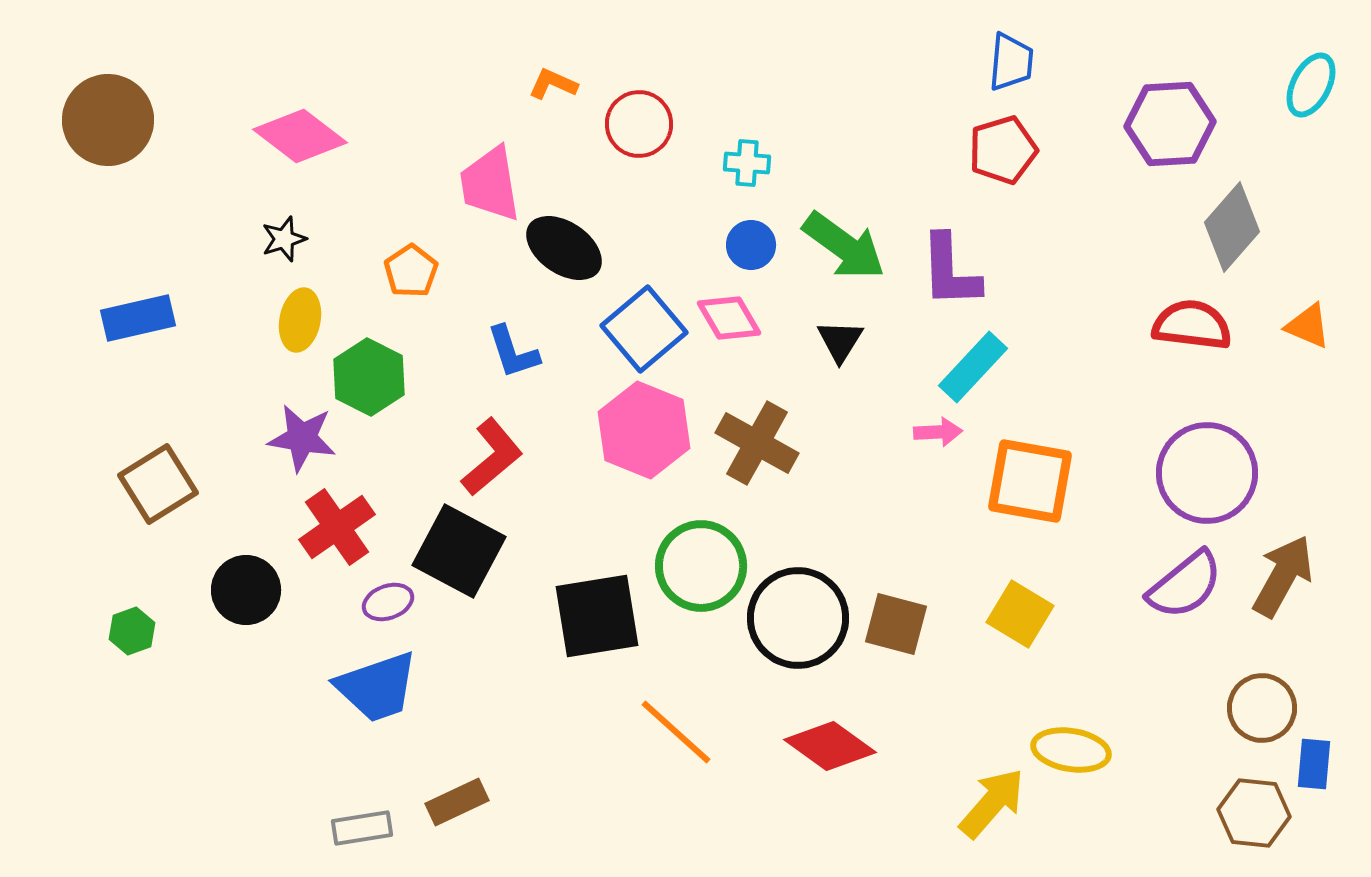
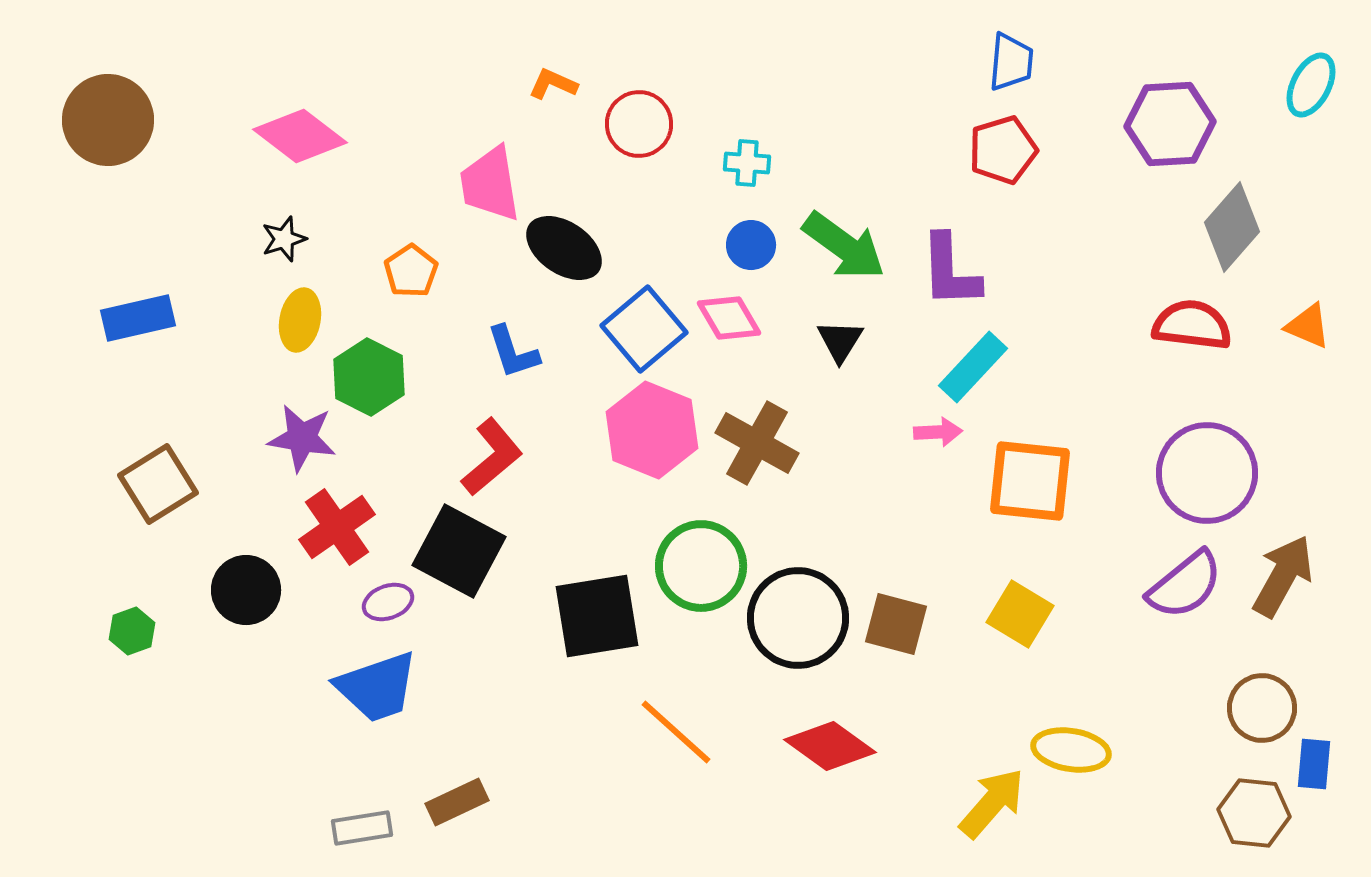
pink hexagon at (644, 430): moved 8 px right
orange square at (1030, 481): rotated 4 degrees counterclockwise
